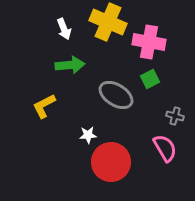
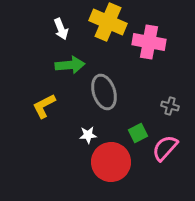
white arrow: moved 3 px left
green square: moved 12 px left, 54 px down
gray ellipse: moved 12 px left, 3 px up; rotated 40 degrees clockwise
gray cross: moved 5 px left, 10 px up
pink semicircle: rotated 108 degrees counterclockwise
